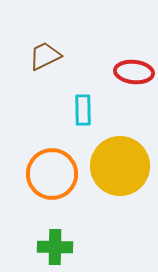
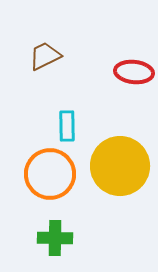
cyan rectangle: moved 16 px left, 16 px down
orange circle: moved 2 px left
green cross: moved 9 px up
